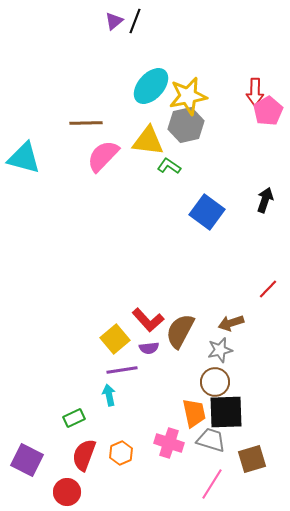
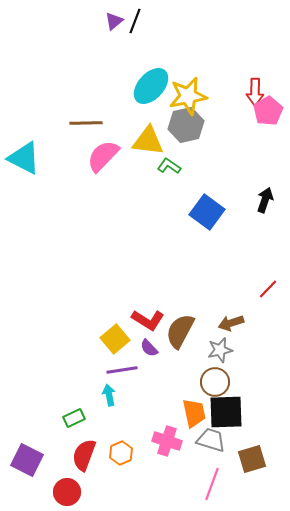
cyan triangle: rotated 12 degrees clockwise
red L-shape: rotated 16 degrees counterclockwise
purple semicircle: rotated 54 degrees clockwise
pink cross: moved 2 px left, 2 px up
pink line: rotated 12 degrees counterclockwise
